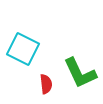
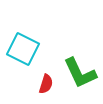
red semicircle: rotated 24 degrees clockwise
